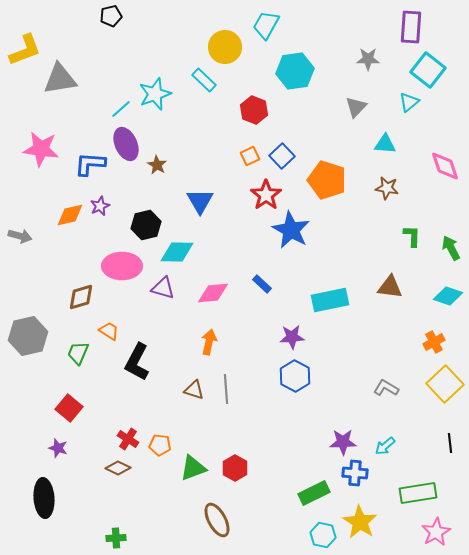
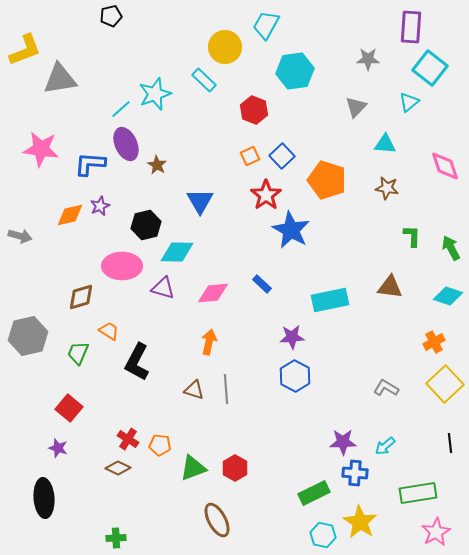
cyan square at (428, 70): moved 2 px right, 2 px up
